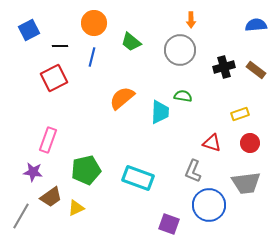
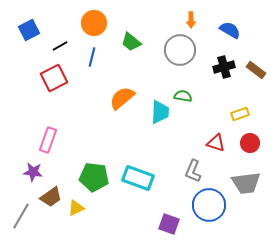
blue semicircle: moved 26 px left, 5 px down; rotated 35 degrees clockwise
black line: rotated 28 degrees counterclockwise
red triangle: moved 4 px right
green pentagon: moved 8 px right, 7 px down; rotated 20 degrees clockwise
